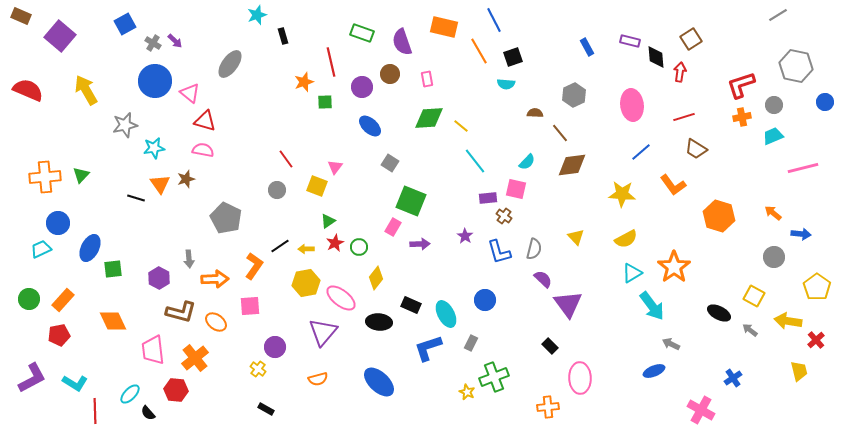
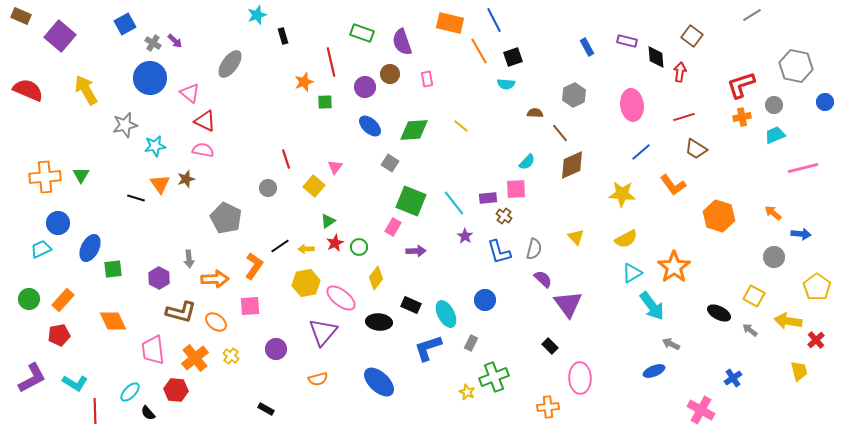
gray line at (778, 15): moved 26 px left
orange rectangle at (444, 27): moved 6 px right, 4 px up
brown square at (691, 39): moved 1 px right, 3 px up; rotated 20 degrees counterclockwise
purple rectangle at (630, 41): moved 3 px left
blue circle at (155, 81): moved 5 px left, 3 px up
purple circle at (362, 87): moved 3 px right
green diamond at (429, 118): moved 15 px left, 12 px down
red triangle at (205, 121): rotated 10 degrees clockwise
cyan trapezoid at (773, 136): moved 2 px right, 1 px up
cyan star at (154, 148): moved 1 px right, 2 px up
red line at (286, 159): rotated 18 degrees clockwise
cyan line at (475, 161): moved 21 px left, 42 px down
brown diamond at (572, 165): rotated 16 degrees counterclockwise
green triangle at (81, 175): rotated 12 degrees counterclockwise
yellow square at (317, 186): moved 3 px left; rotated 20 degrees clockwise
pink square at (516, 189): rotated 15 degrees counterclockwise
gray circle at (277, 190): moved 9 px left, 2 px up
purple arrow at (420, 244): moved 4 px left, 7 px down
purple circle at (275, 347): moved 1 px right, 2 px down
yellow cross at (258, 369): moved 27 px left, 13 px up
cyan ellipse at (130, 394): moved 2 px up
